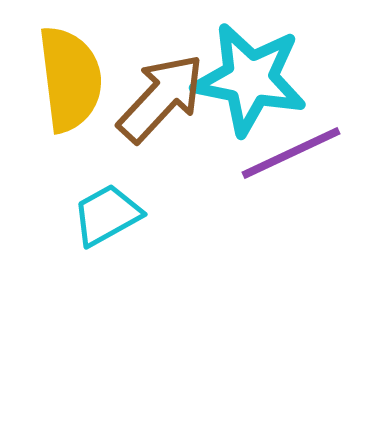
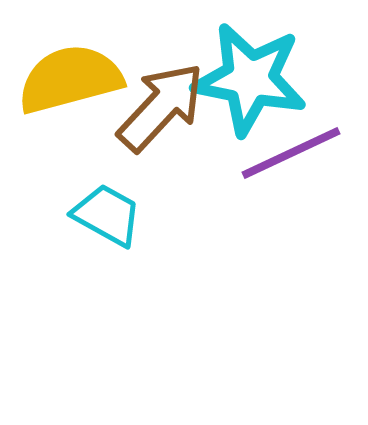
yellow semicircle: rotated 98 degrees counterclockwise
brown arrow: moved 9 px down
cyan trapezoid: rotated 58 degrees clockwise
